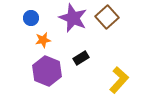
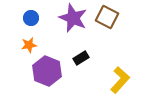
brown square: rotated 20 degrees counterclockwise
orange star: moved 14 px left, 5 px down
yellow L-shape: moved 1 px right
